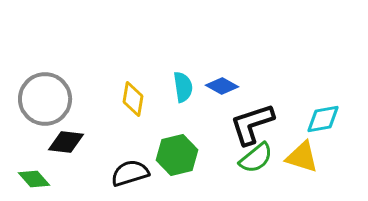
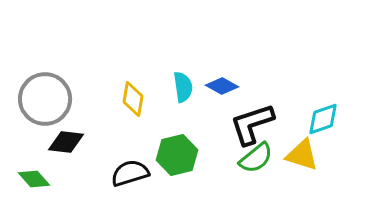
cyan diamond: rotated 9 degrees counterclockwise
yellow triangle: moved 2 px up
